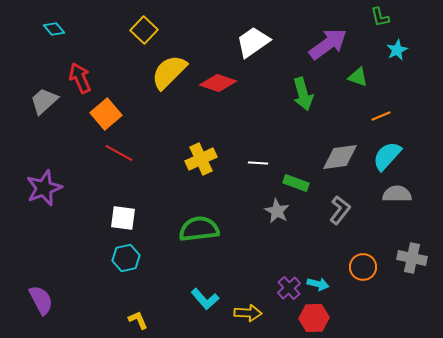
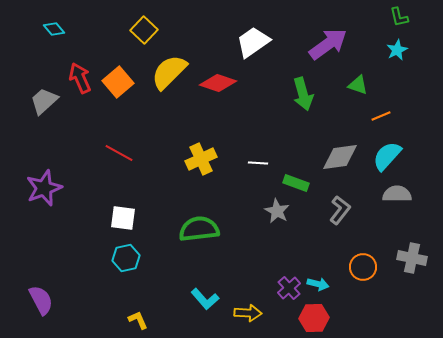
green L-shape: moved 19 px right
green triangle: moved 8 px down
orange square: moved 12 px right, 32 px up
